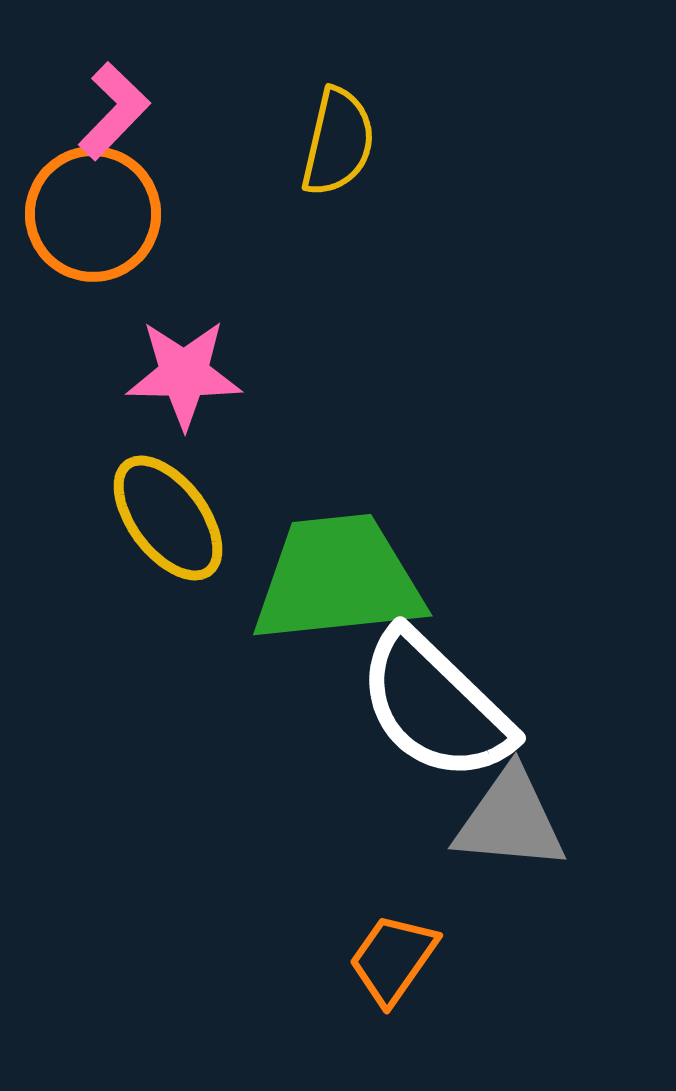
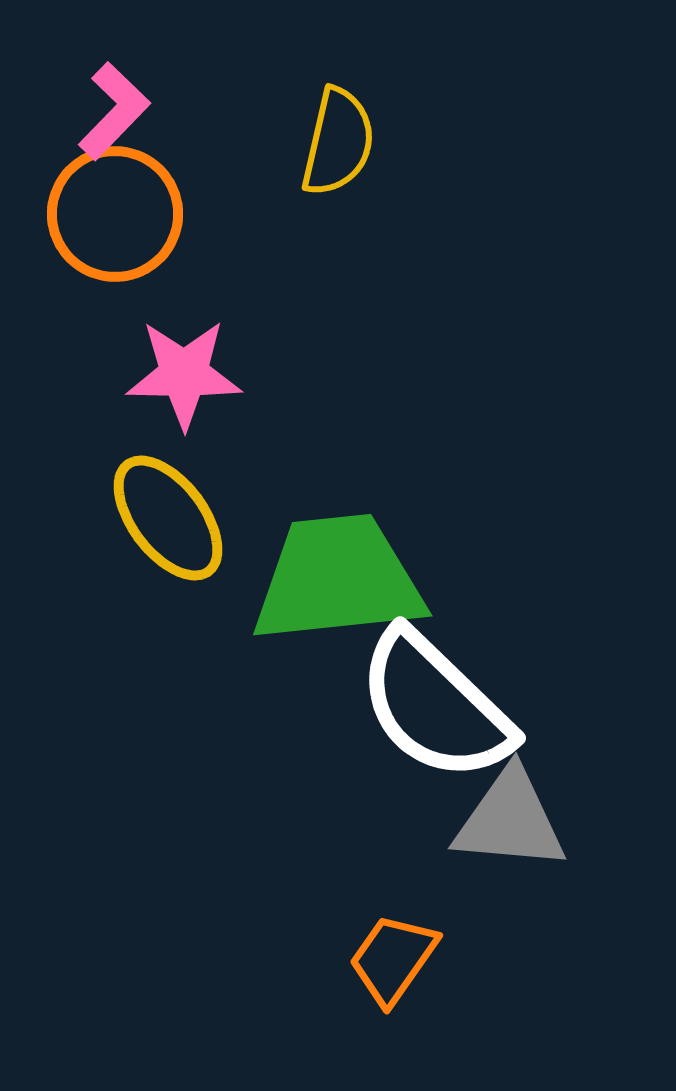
orange circle: moved 22 px right
